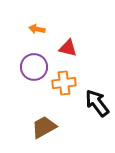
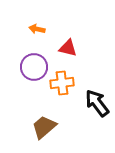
orange cross: moved 2 px left
brown trapezoid: rotated 12 degrees counterclockwise
